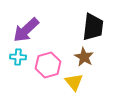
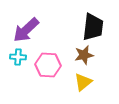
brown star: moved 2 px up; rotated 30 degrees clockwise
pink hexagon: rotated 20 degrees clockwise
yellow triangle: moved 9 px right; rotated 30 degrees clockwise
